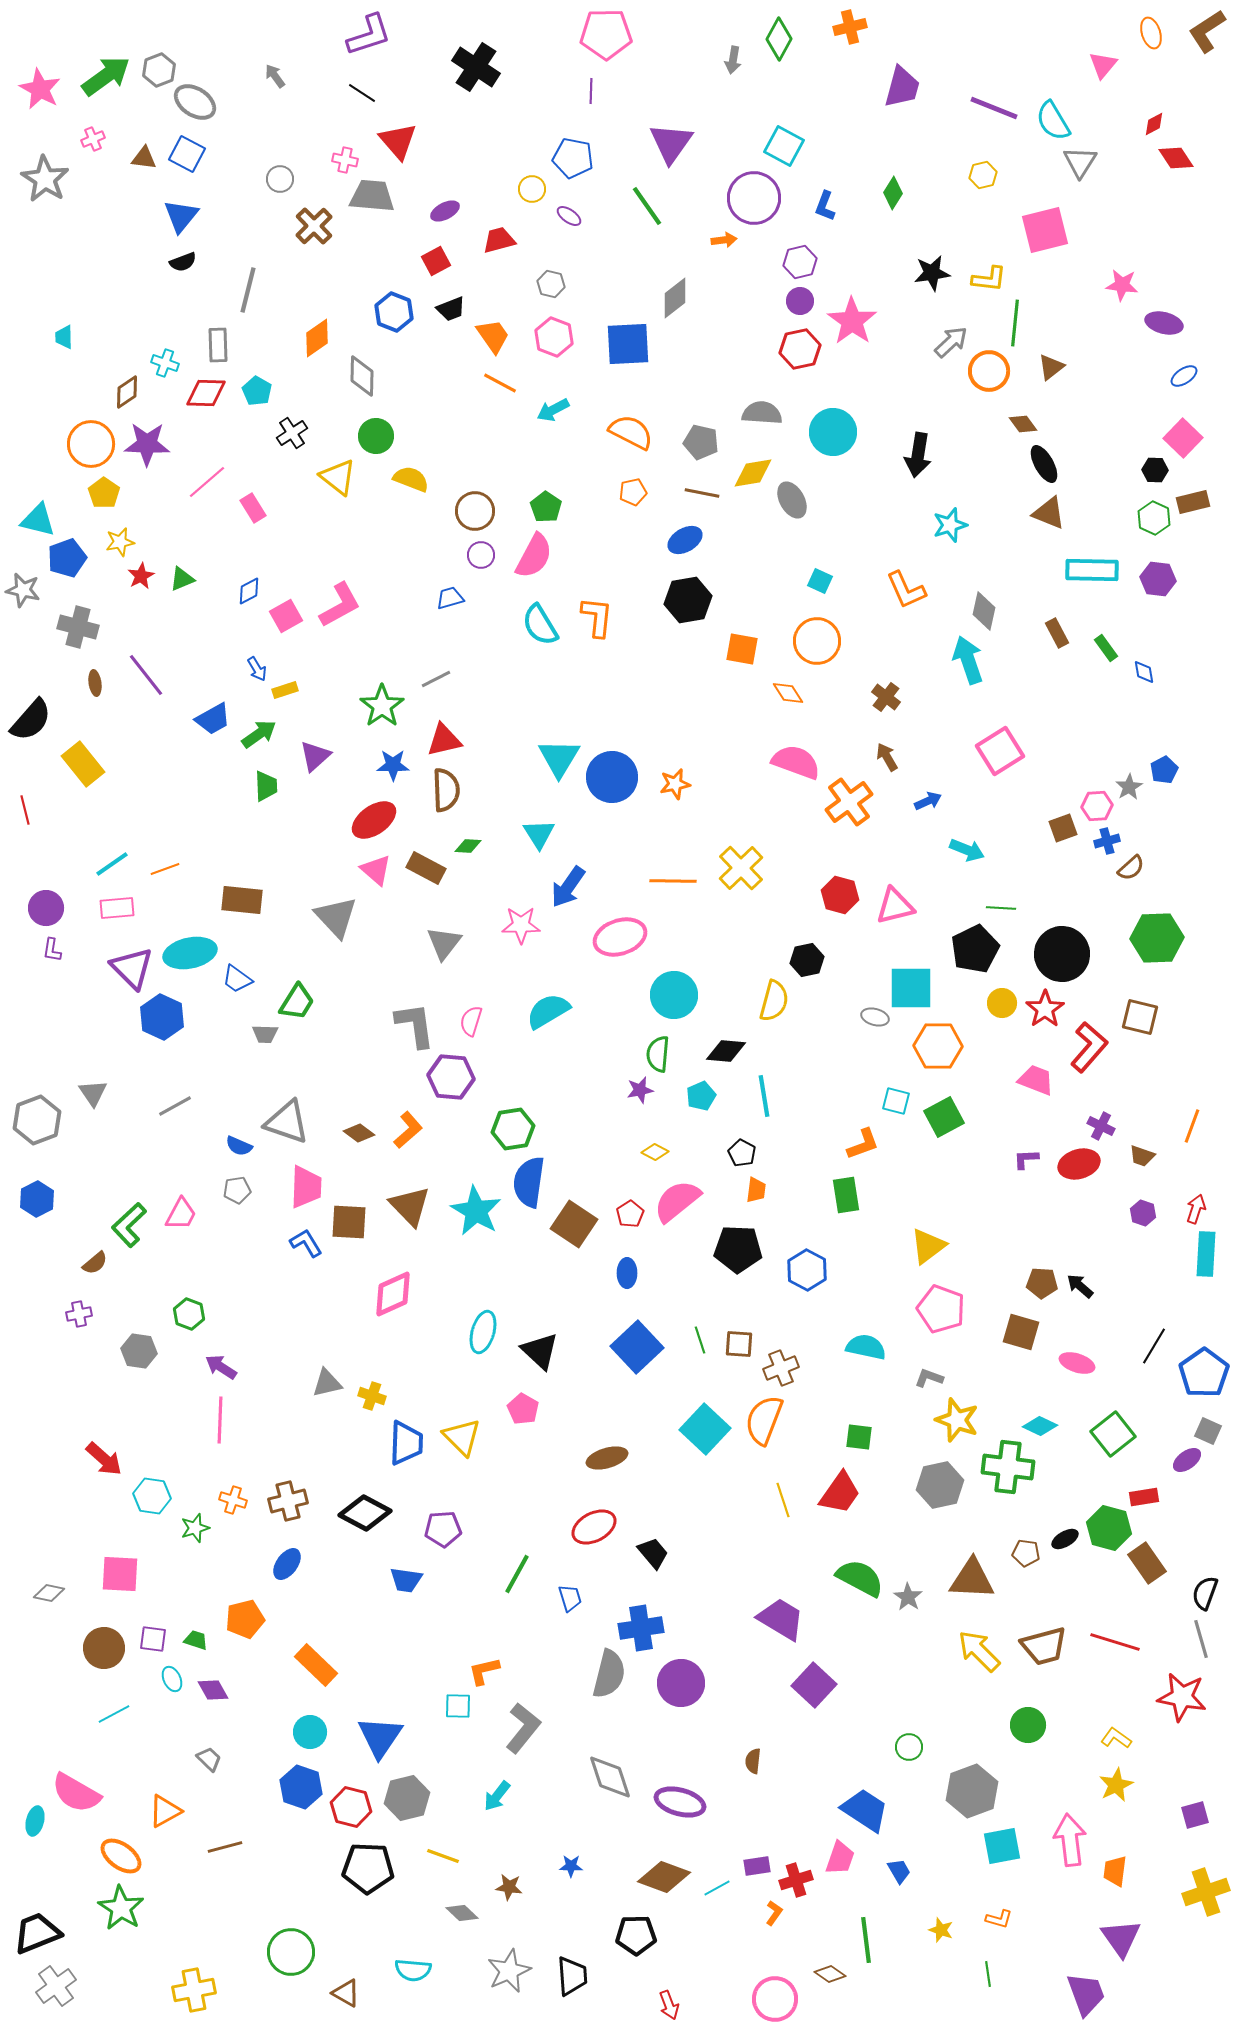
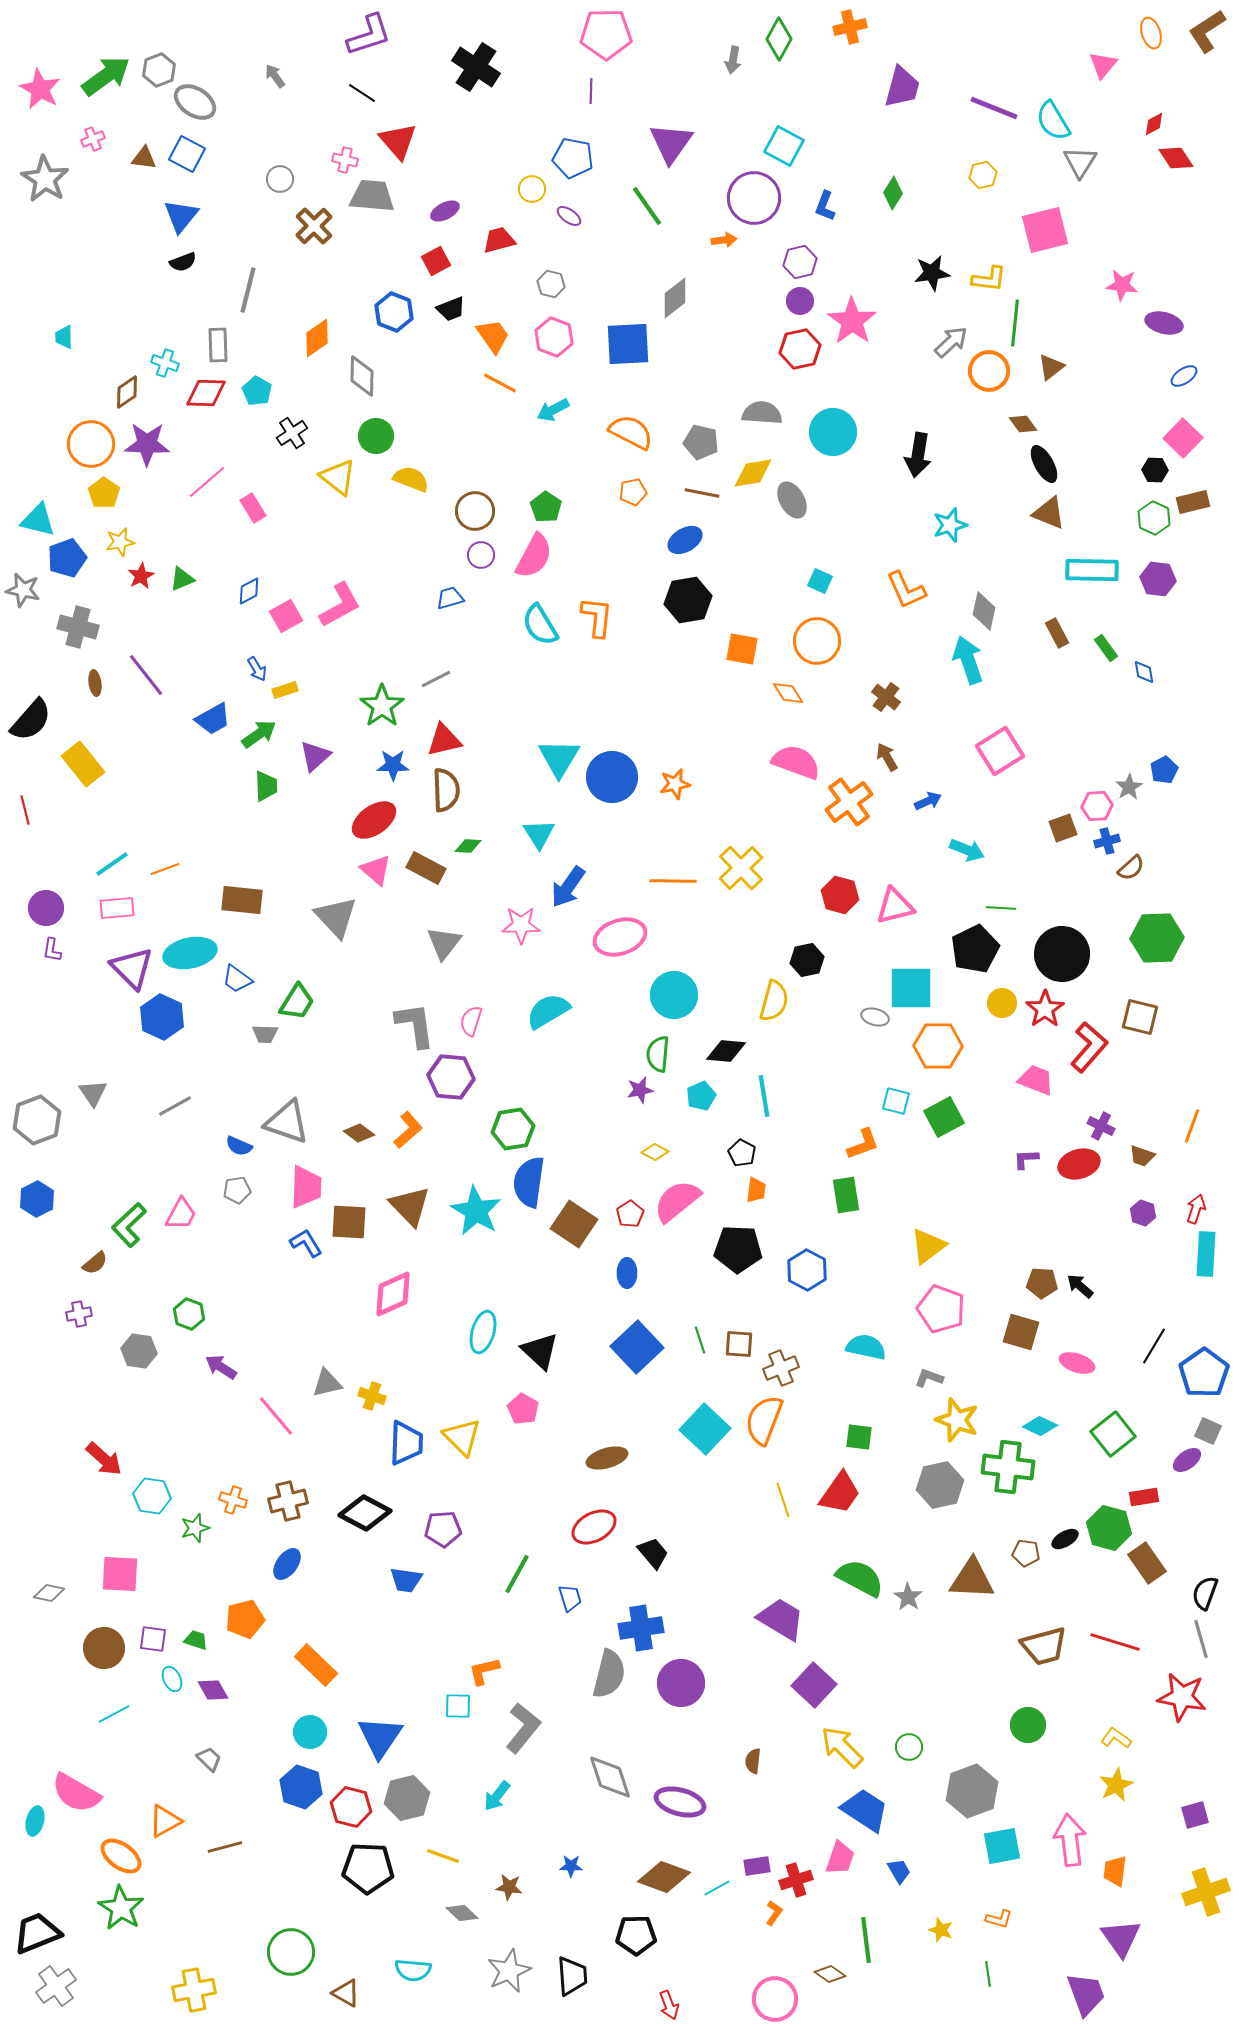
pink line at (220, 1420): moved 56 px right, 4 px up; rotated 42 degrees counterclockwise
yellow arrow at (979, 1651): moved 137 px left, 96 px down
orange triangle at (165, 1811): moved 10 px down
